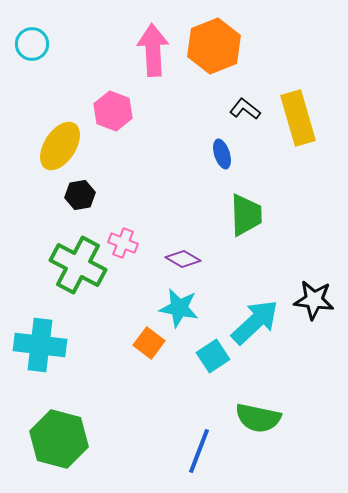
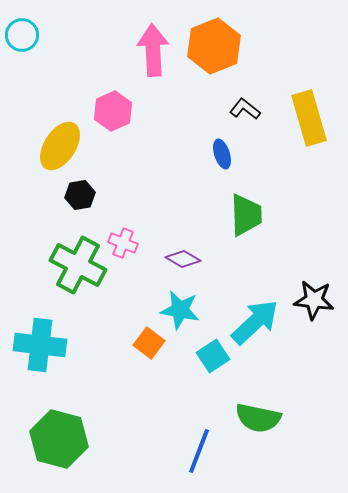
cyan circle: moved 10 px left, 9 px up
pink hexagon: rotated 15 degrees clockwise
yellow rectangle: moved 11 px right
cyan star: moved 1 px right, 2 px down
